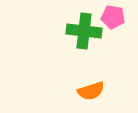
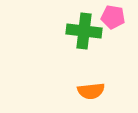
orange semicircle: rotated 12 degrees clockwise
